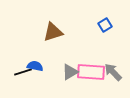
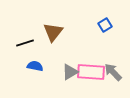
brown triangle: rotated 35 degrees counterclockwise
black line: moved 2 px right, 29 px up
